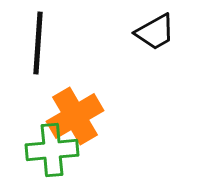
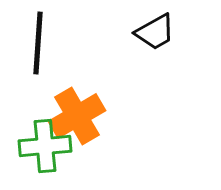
orange cross: moved 2 px right
green cross: moved 7 px left, 4 px up
